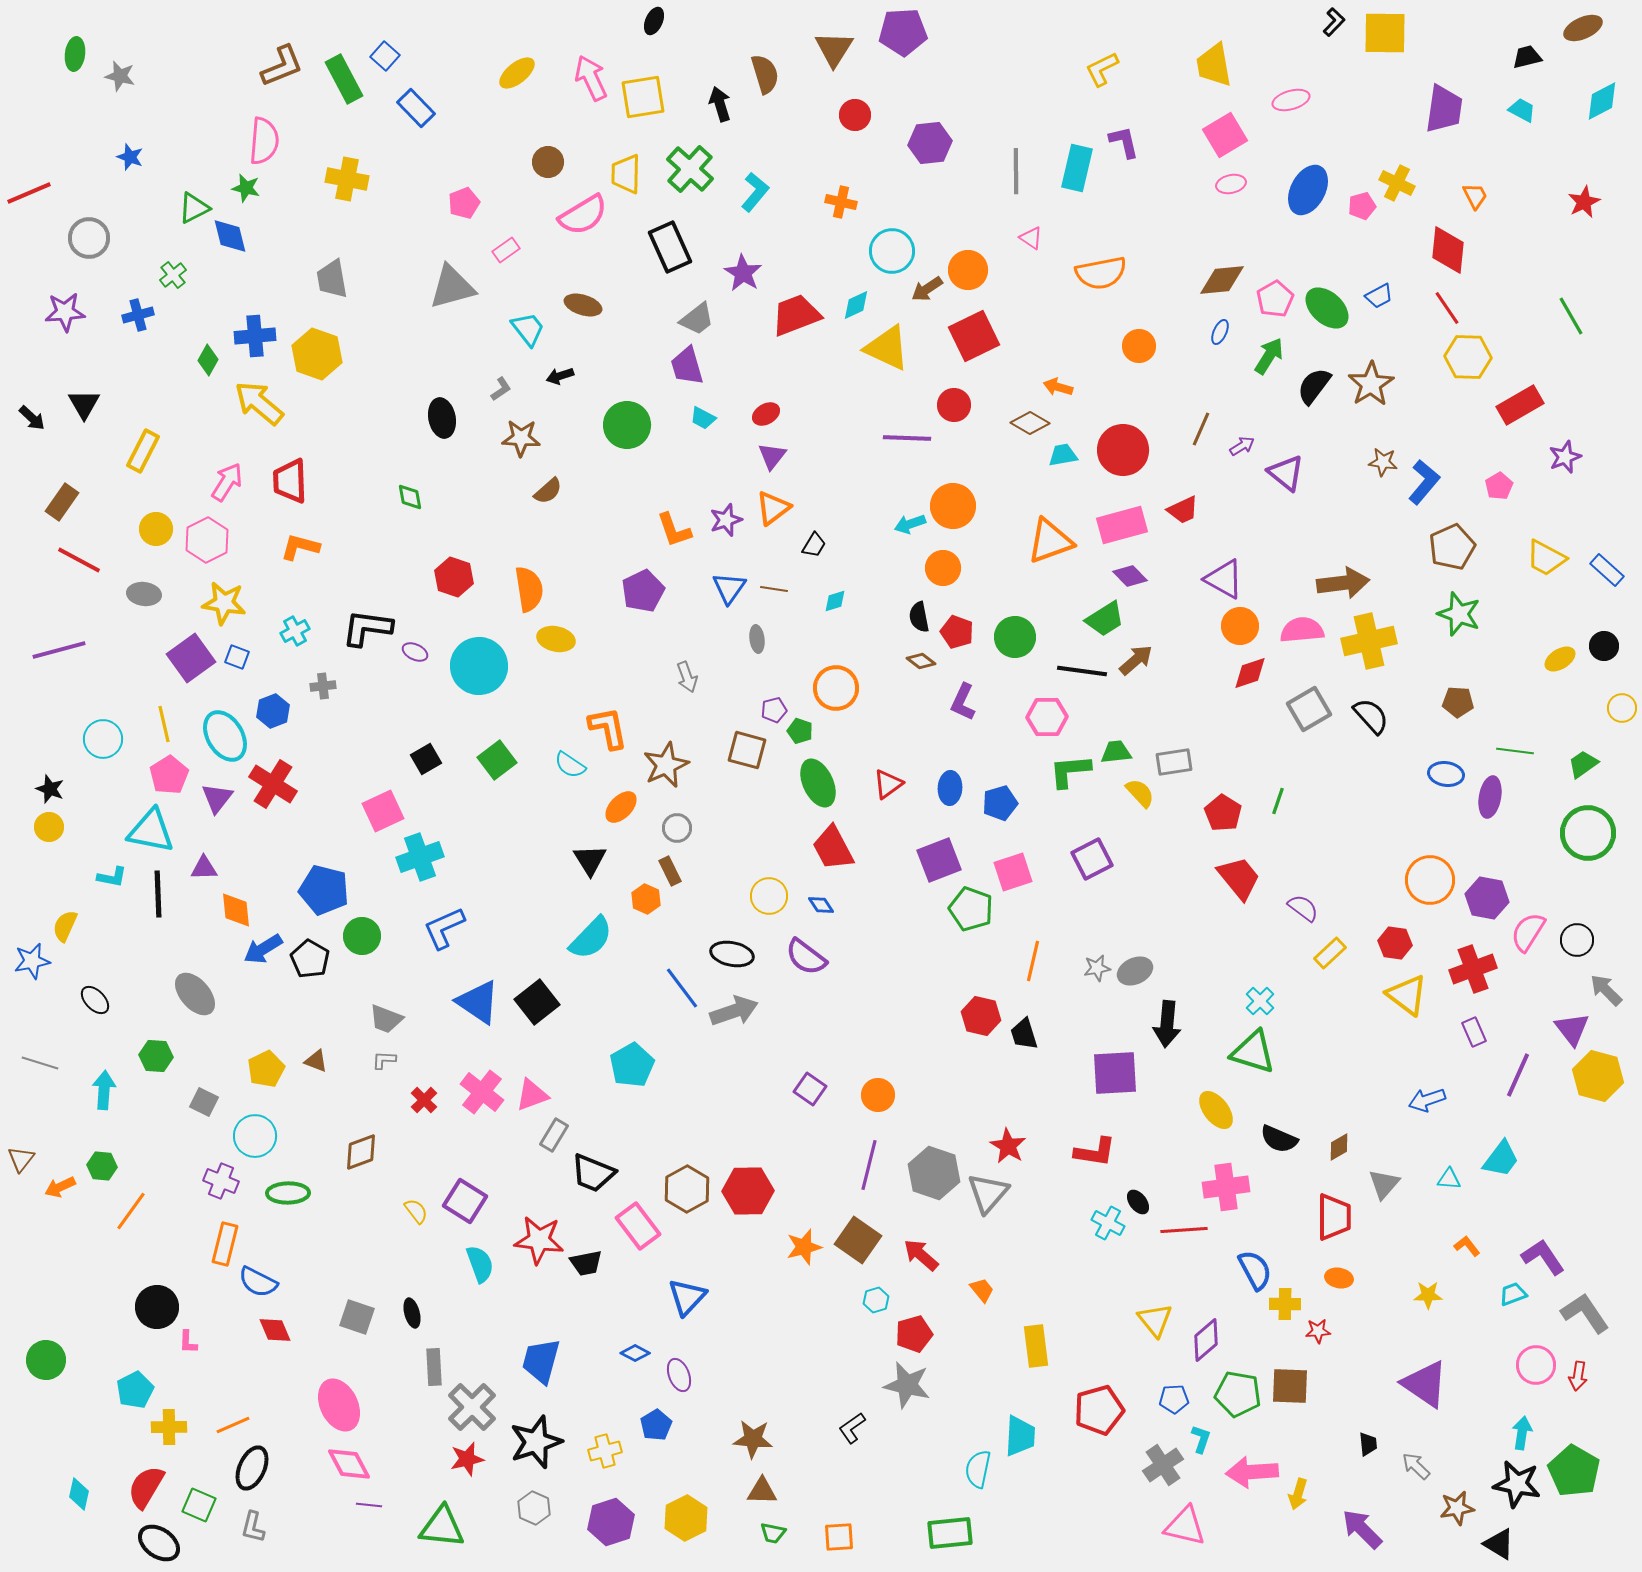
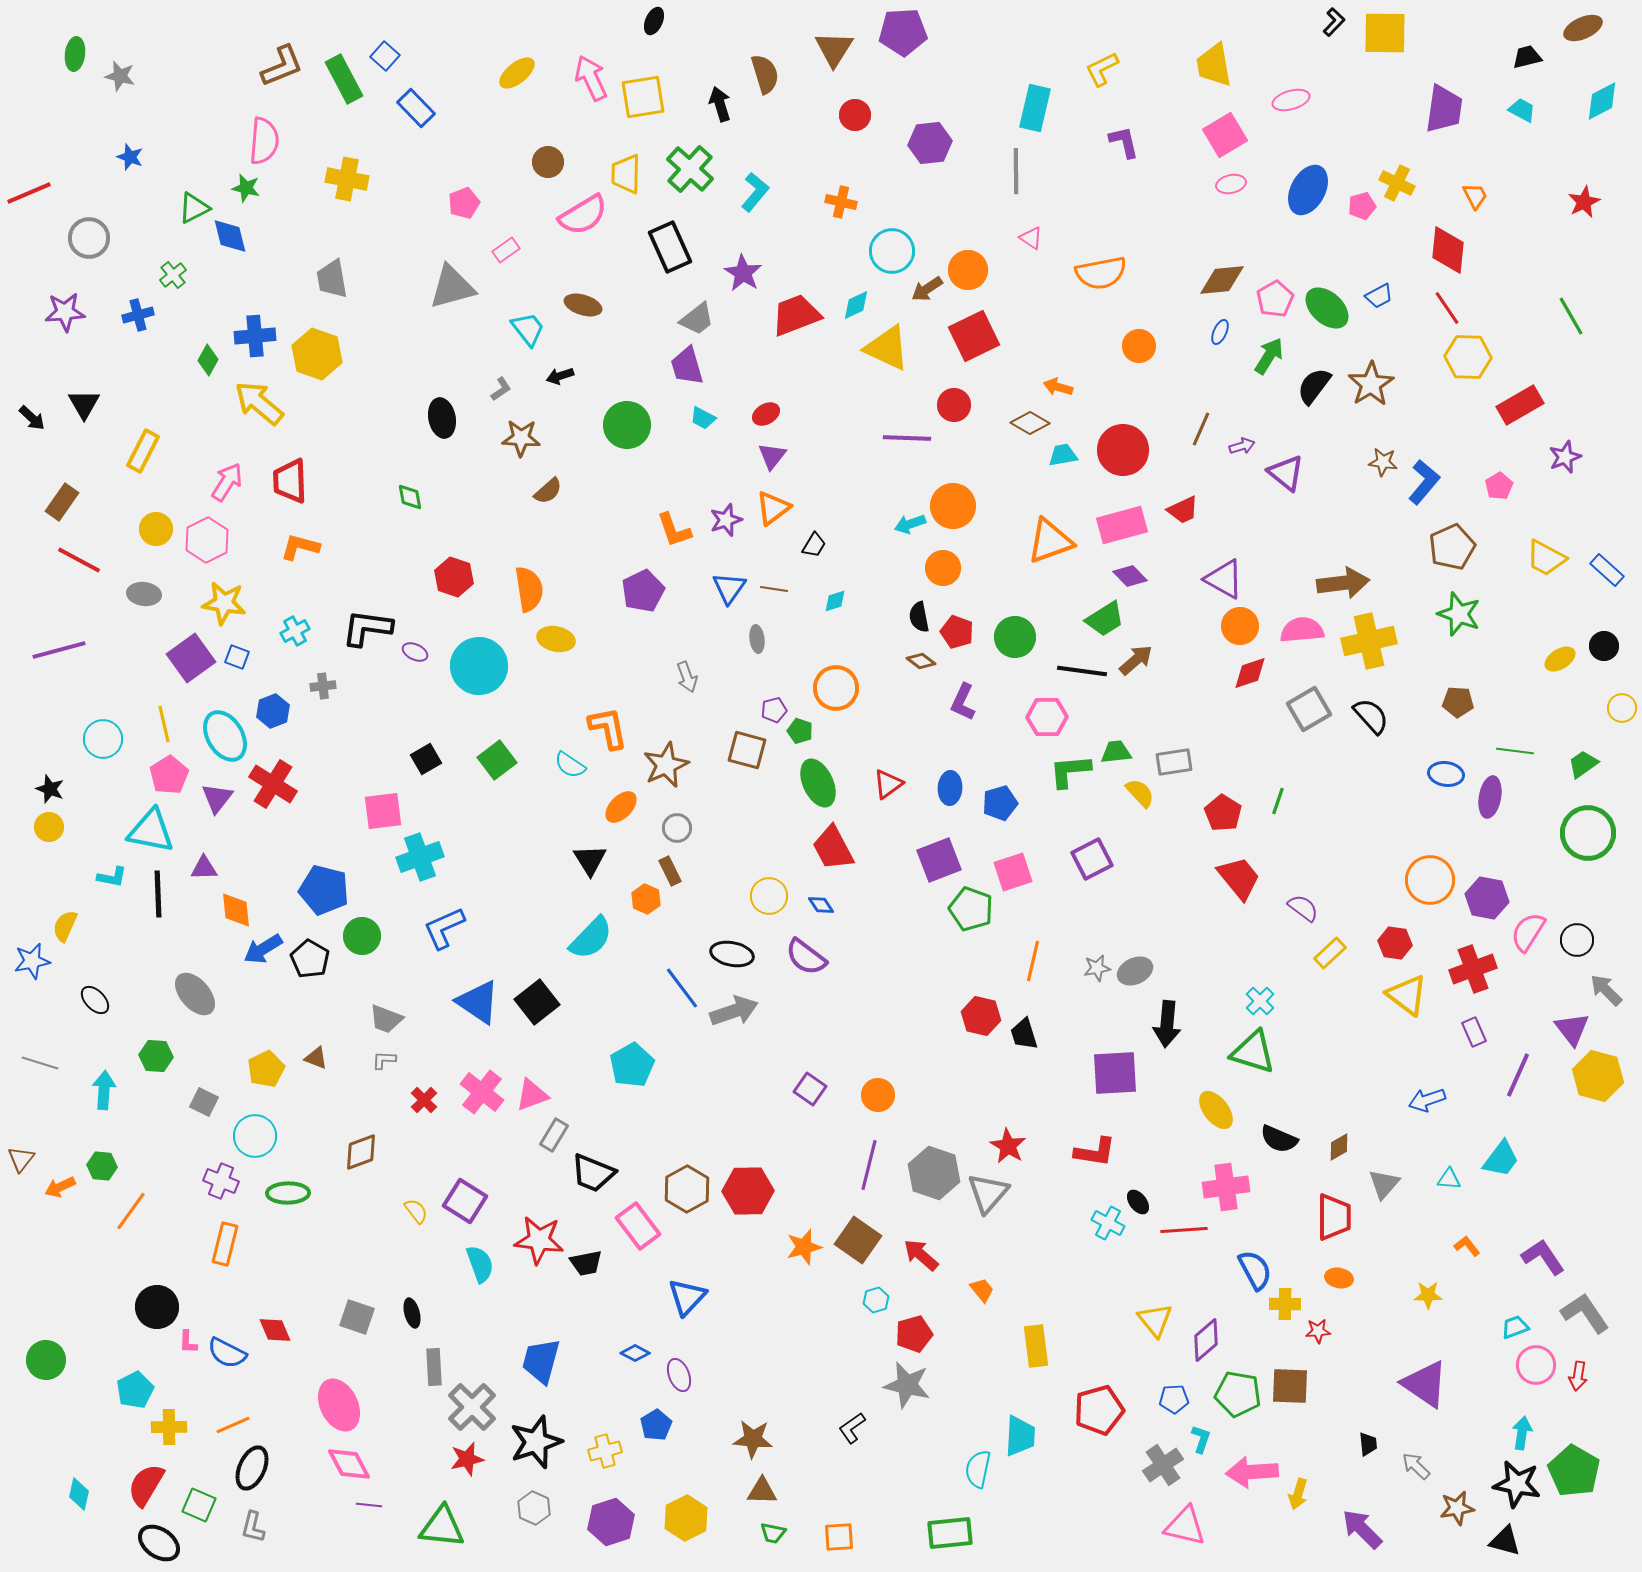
cyan rectangle at (1077, 168): moved 42 px left, 60 px up
purple arrow at (1242, 446): rotated 15 degrees clockwise
pink square at (383, 811): rotated 18 degrees clockwise
brown triangle at (316, 1061): moved 3 px up
blue semicircle at (258, 1282): moved 31 px left, 71 px down
cyan trapezoid at (1513, 1294): moved 2 px right, 33 px down
red semicircle at (146, 1487): moved 2 px up
black triangle at (1499, 1544): moved 6 px right, 3 px up; rotated 16 degrees counterclockwise
